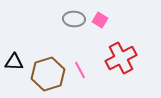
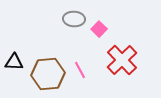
pink square: moved 1 px left, 9 px down; rotated 14 degrees clockwise
red cross: moved 1 px right, 2 px down; rotated 16 degrees counterclockwise
brown hexagon: rotated 12 degrees clockwise
